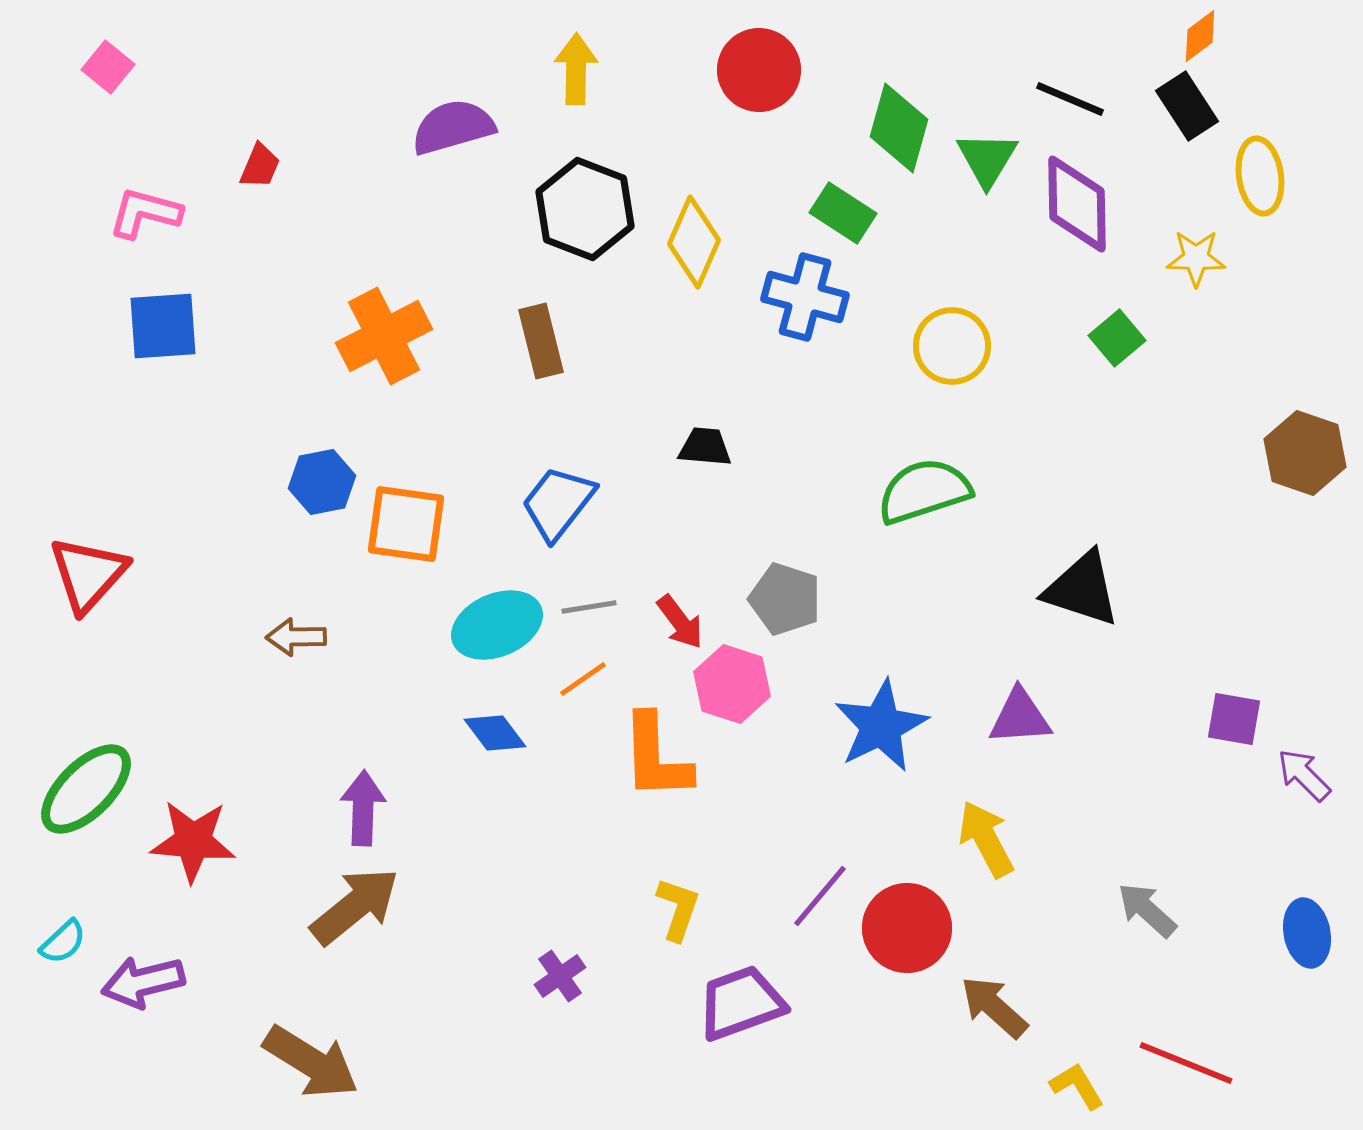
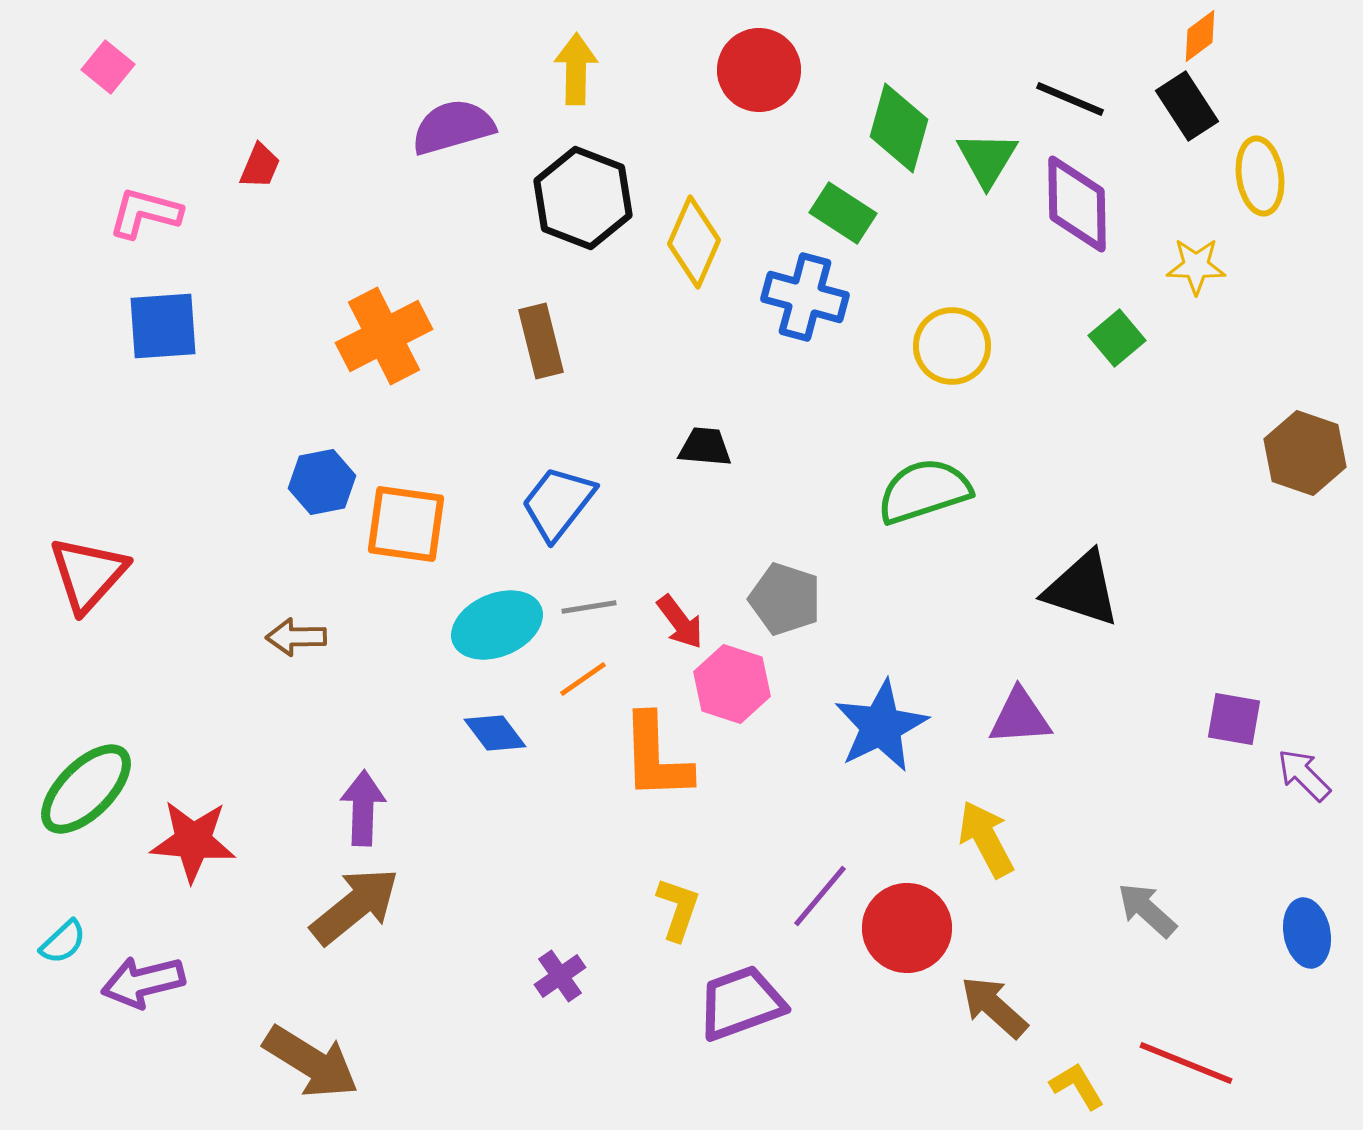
black hexagon at (585, 209): moved 2 px left, 11 px up
yellow star at (1196, 258): moved 8 px down
